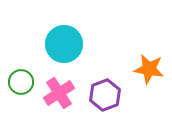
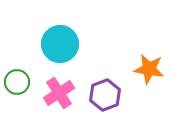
cyan circle: moved 4 px left
green circle: moved 4 px left
